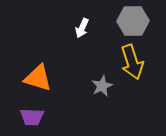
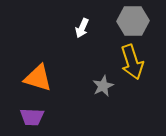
gray star: moved 1 px right
